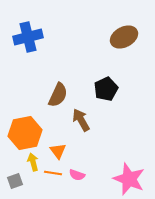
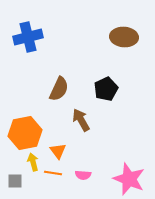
brown ellipse: rotated 32 degrees clockwise
brown semicircle: moved 1 px right, 6 px up
pink semicircle: moved 6 px right; rotated 14 degrees counterclockwise
gray square: rotated 21 degrees clockwise
